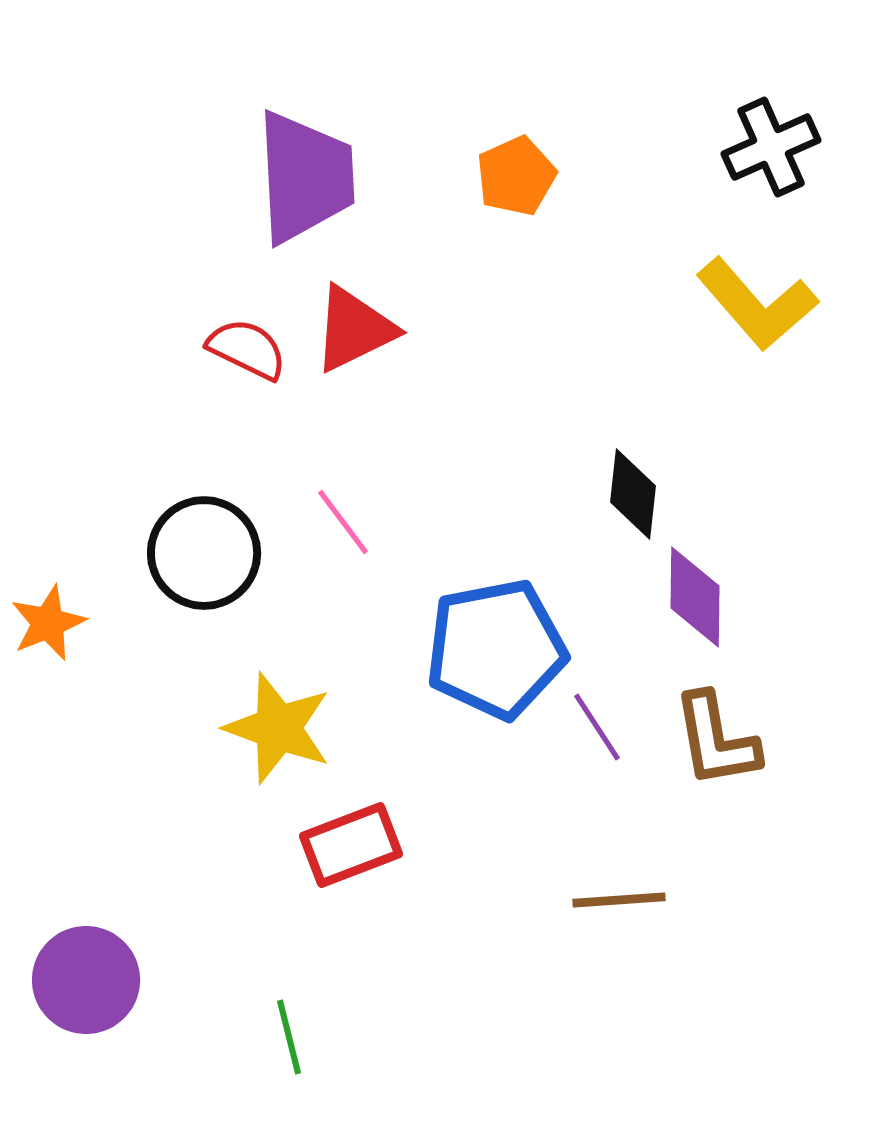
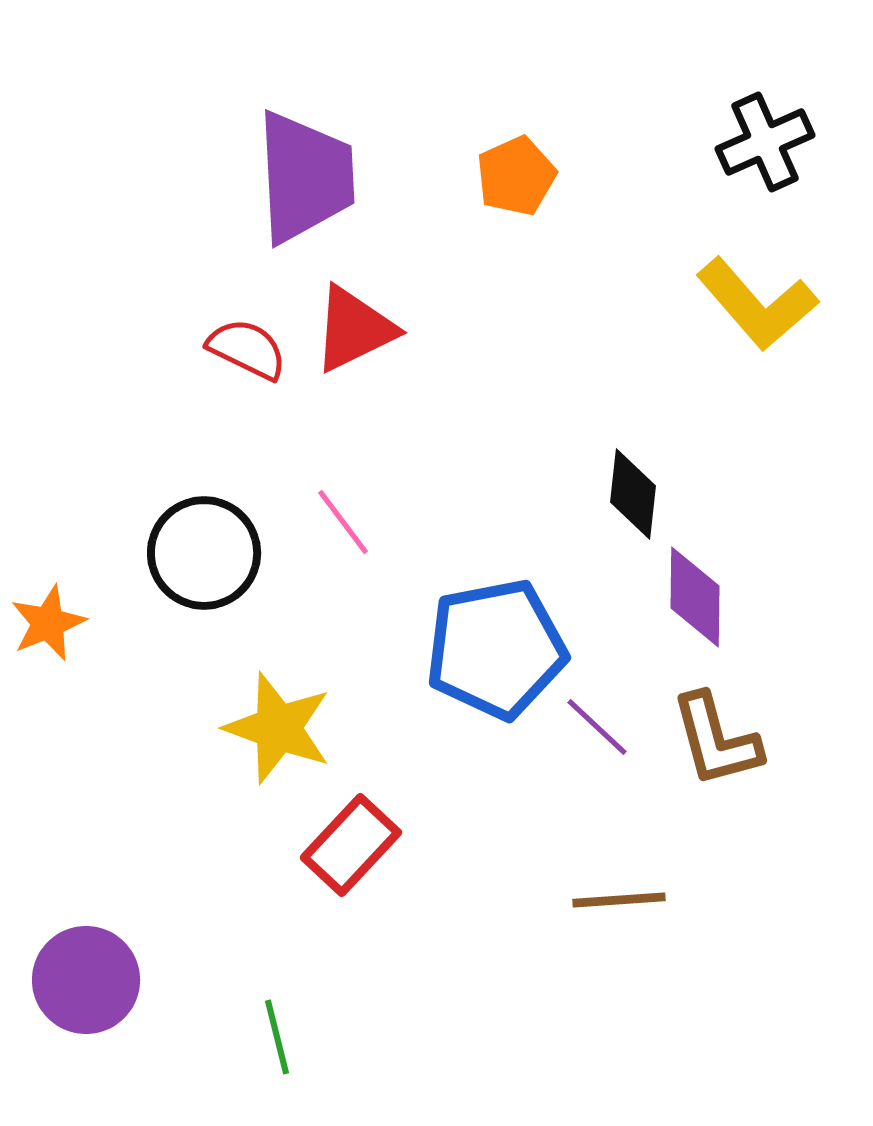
black cross: moved 6 px left, 5 px up
purple line: rotated 14 degrees counterclockwise
brown L-shape: rotated 5 degrees counterclockwise
red rectangle: rotated 26 degrees counterclockwise
green line: moved 12 px left
